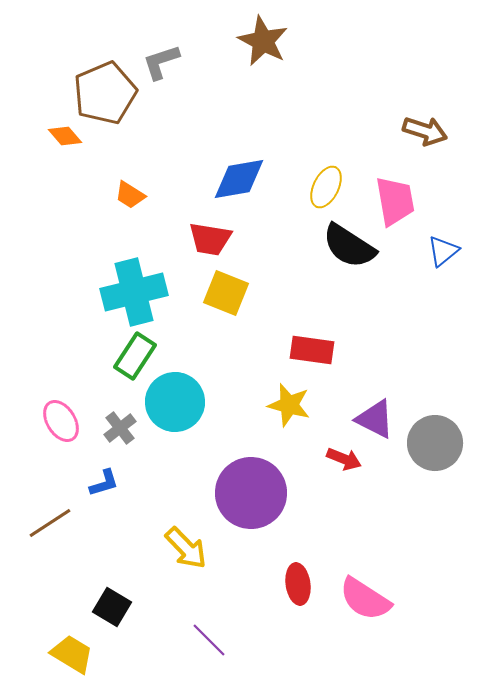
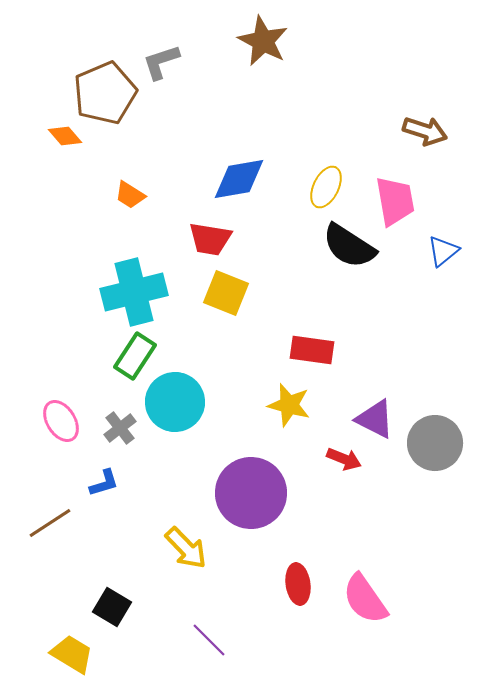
pink semicircle: rotated 22 degrees clockwise
